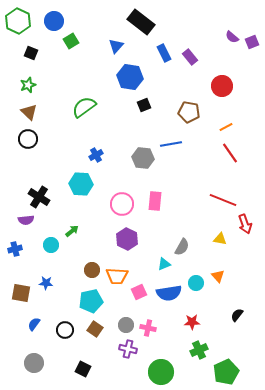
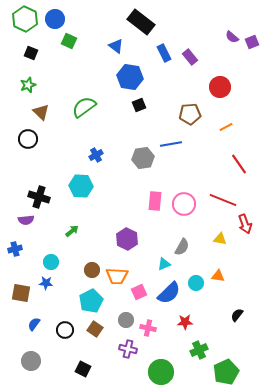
green hexagon at (18, 21): moved 7 px right, 2 px up
blue circle at (54, 21): moved 1 px right, 2 px up
green square at (71, 41): moved 2 px left; rotated 35 degrees counterclockwise
blue triangle at (116, 46): rotated 35 degrees counterclockwise
red circle at (222, 86): moved 2 px left, 1 px down
black square at (144, 105): moved 5 px left
brown triangle at (29, 112): moved 12 px right
brown pentagon at (189, 112): moved 1 px right, 2 px down; rotated 15 degrees counterclockwise
red line at (230, 153): moved 9 px right, 11 px down
gray hexagon at (143, 158): rotated 15 degrees counterclockwise
cyan hexagon at (81, 184): moved 2 px down
black cross at (39, 197): rotated 15 degrees counterclockwise
pink circle at (122, 204): moved 62 px right
cyan circle at (51, 245): moved 17 px down
orange triangle at (218, 276): rotated 40 degrees counterclockwise
blue semicircle at (169, 293): rotated 35 degrees counterclockwise
cyan pentagon at (91, 301): rotated 15 degrees counterclockwise
red star at (192, 322): moved 7 px left
gray circle at (126, 325): moved 5 px up
gray circle at (34, 363): moved 3 px left, 2 px up
